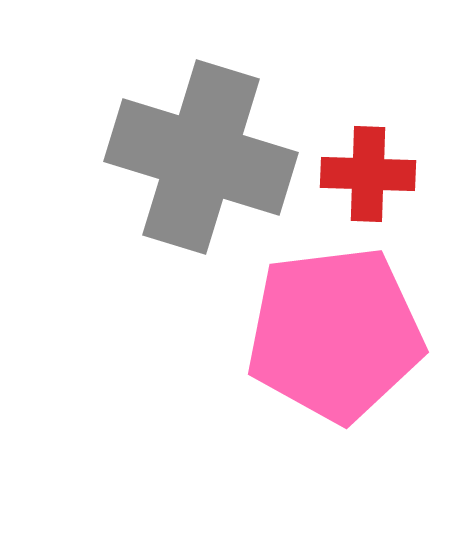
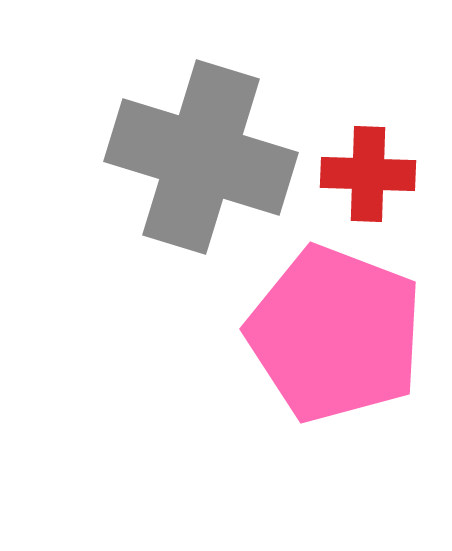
pink pentagon: rotated 28 degrees clockwise
